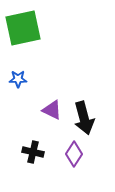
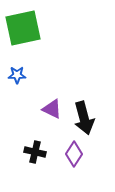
blue star: moved 1 px left, 4 px up
purple triangle: moved 1 px up
black cross: moved 2 px right
